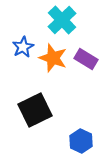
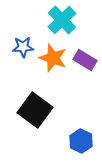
blue star: rotated 25 degrees clockwise
purple rectangle: moved 1 px left, 1 px down
black square: rotated 28 degrees counterclockwise
